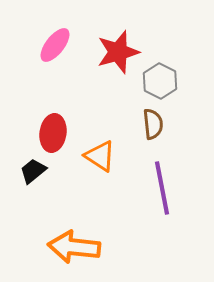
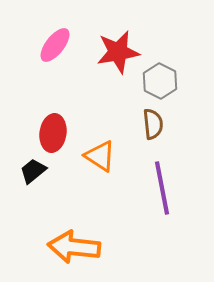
red star: rotated 6 degrees clockwise
